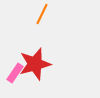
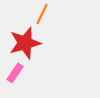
red star: moved 10 px left, 21 px up
